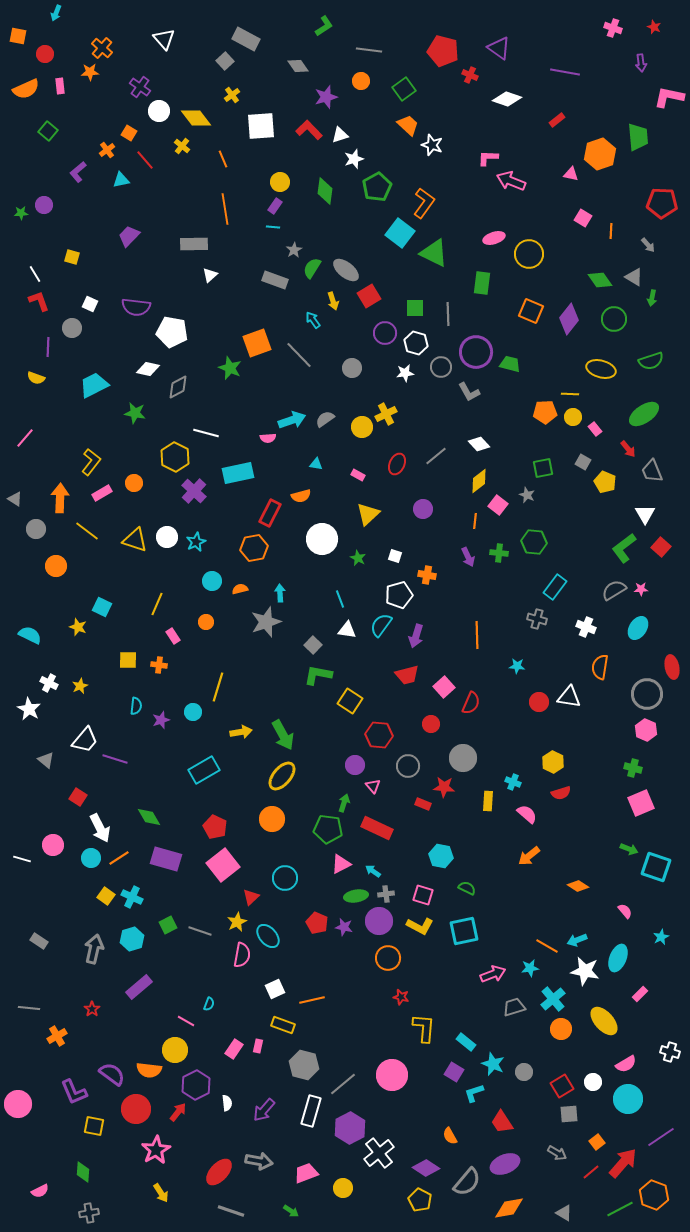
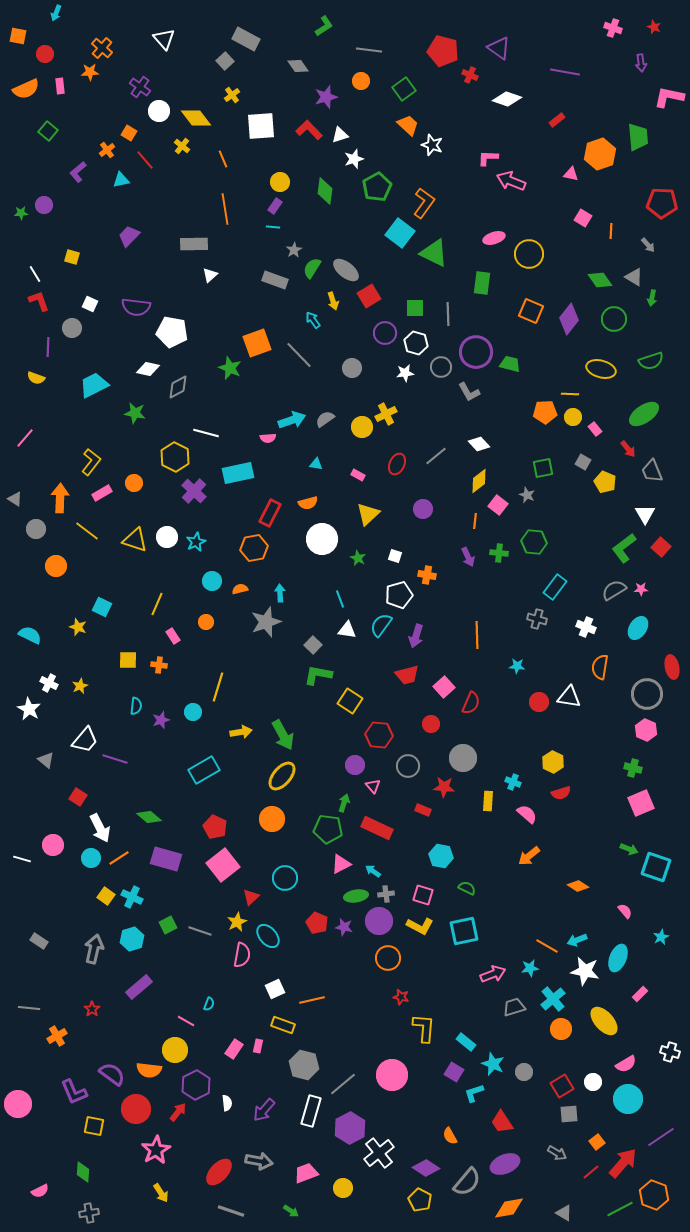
orange semicircle at (301, 496): moved 7 px right, 7 px down
red rectangle at (423, 804): moved 6 px down
green diamond at (149, 817): rotated 20 degrees counterclockwise
